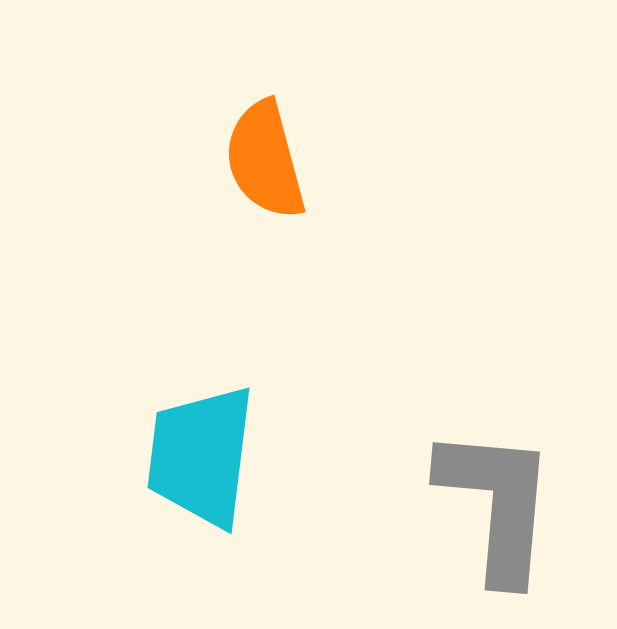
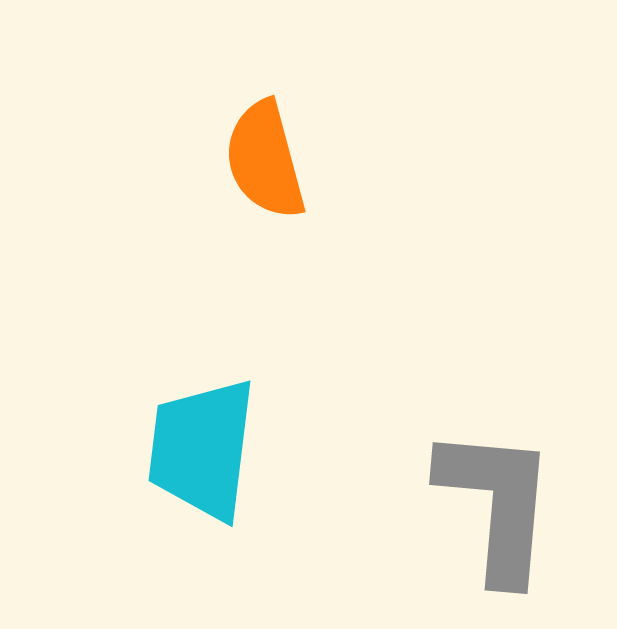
cyan trapezoid: moved 1 px right, 7 px up
